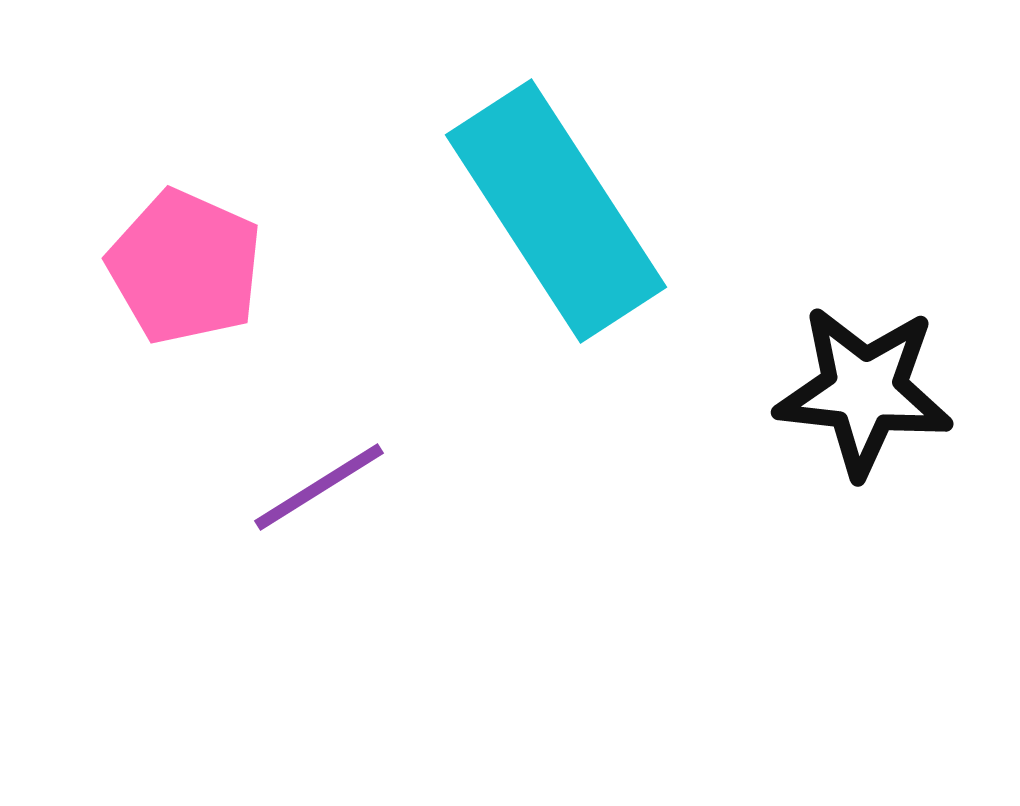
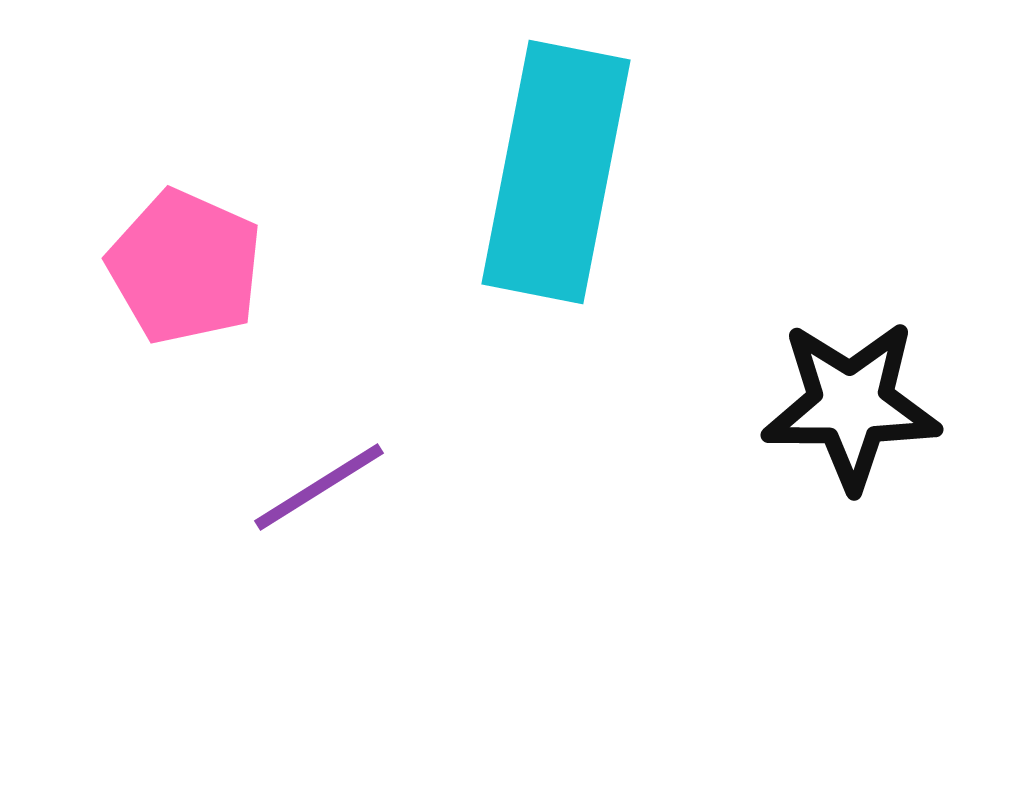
cyan rectangle: moved 39 px up; rotated 44 degrees clockwise
black star: moved 13 px left, 14 px down; rotated 6 degrees counterclockwise
